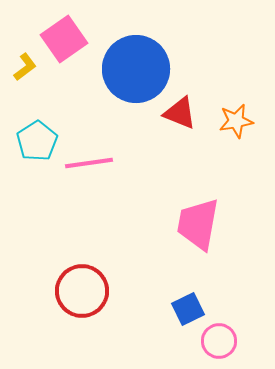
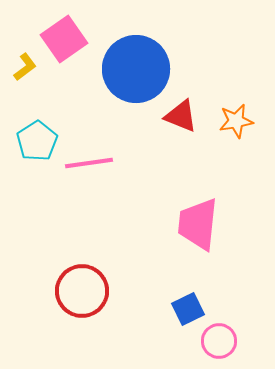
red triangle: moved 1 px right, 3 px down
pink trapezoid: rotated 4 degrees counterclockwise
